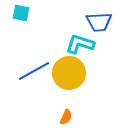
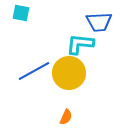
cyan L-shape: rotated 12 degrees counterclockwise
